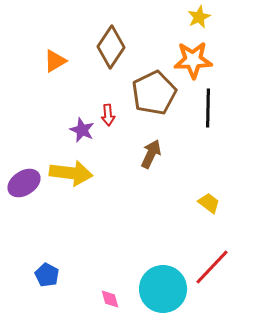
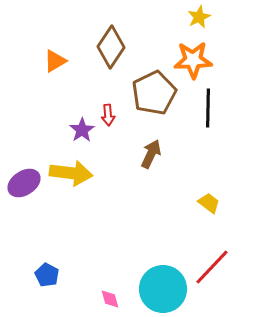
purple star: rotated 15 degrees clockwise
